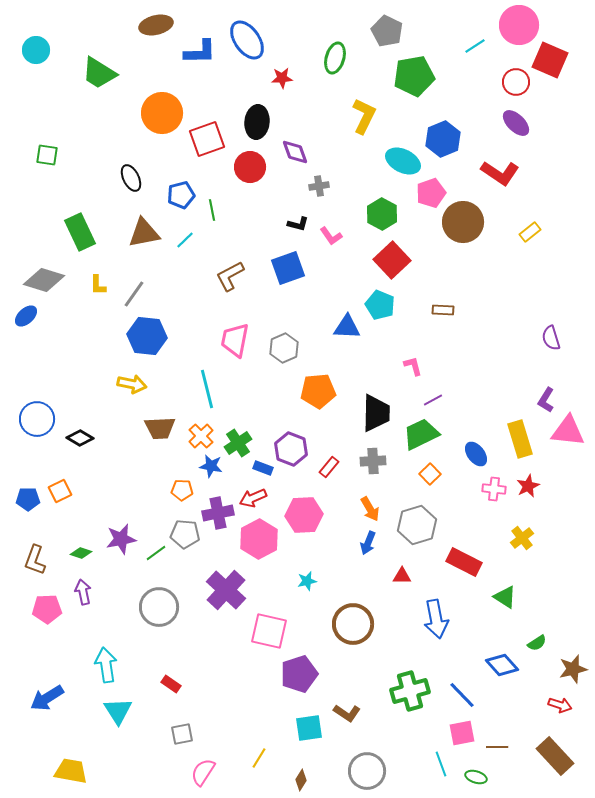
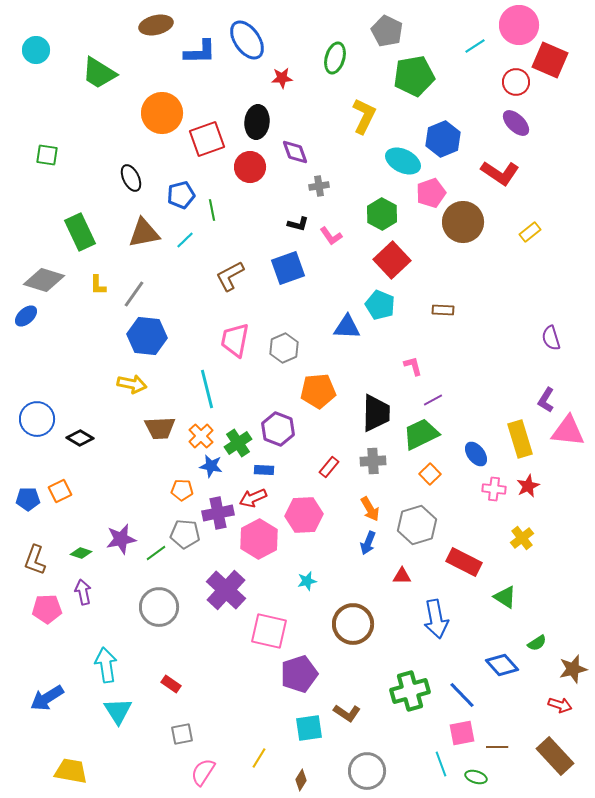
purple hexagon at (291, 449): moved 13 px left, 20 px up
blue rectangle at (263, 468): moved 1 px right, 2 px down; rotated 18 degrees counterclockwise
